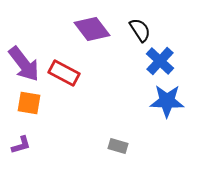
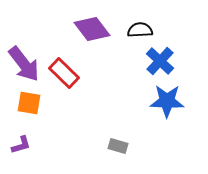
black semicircle: rotated 60 degrees counterclockwise
red rectangle: rotated 16 degrees clockwise
